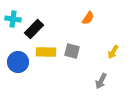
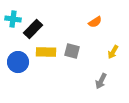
orange semicircle: moved 7 px right, 4 px down; rotated 24 degrees clockwise
black rectangle: moved 1 px left
